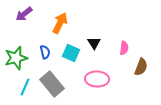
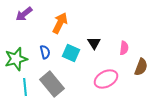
green star: moved 1 px down
pink ellipse: moved 9 px right; rotated 30 degrees counterclockwise
cyan line: rotated 30 degrees counterclockwise
